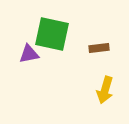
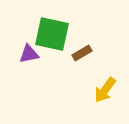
brown rectangle: moved 17 px left, 5 px down; rotated 24 degrees counterclockwise
yellow arrow: rotated 20 degrees clockwise
